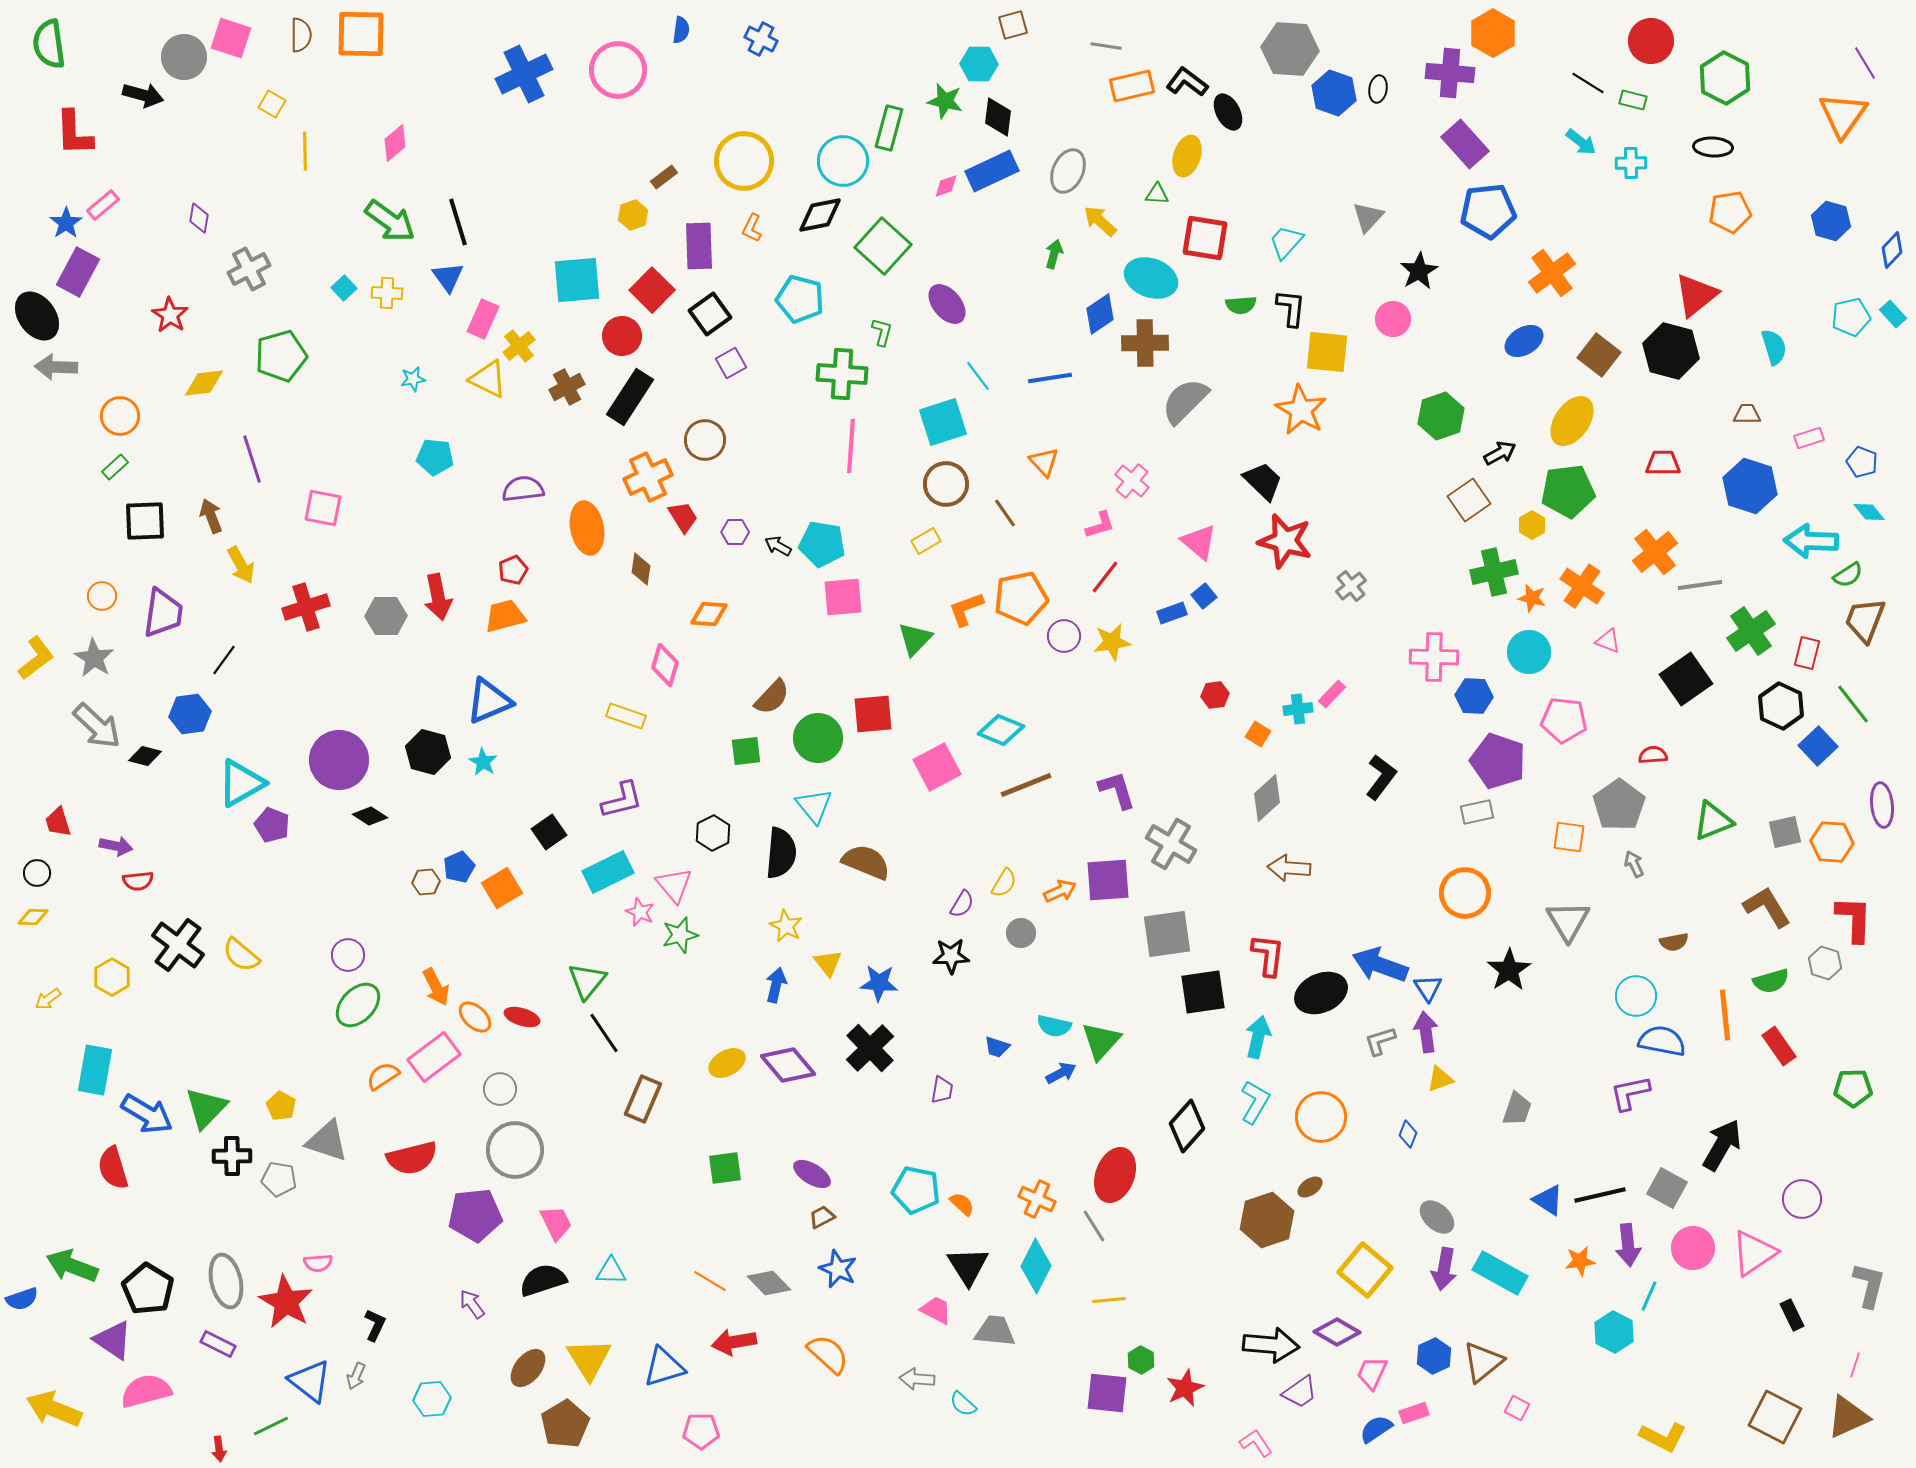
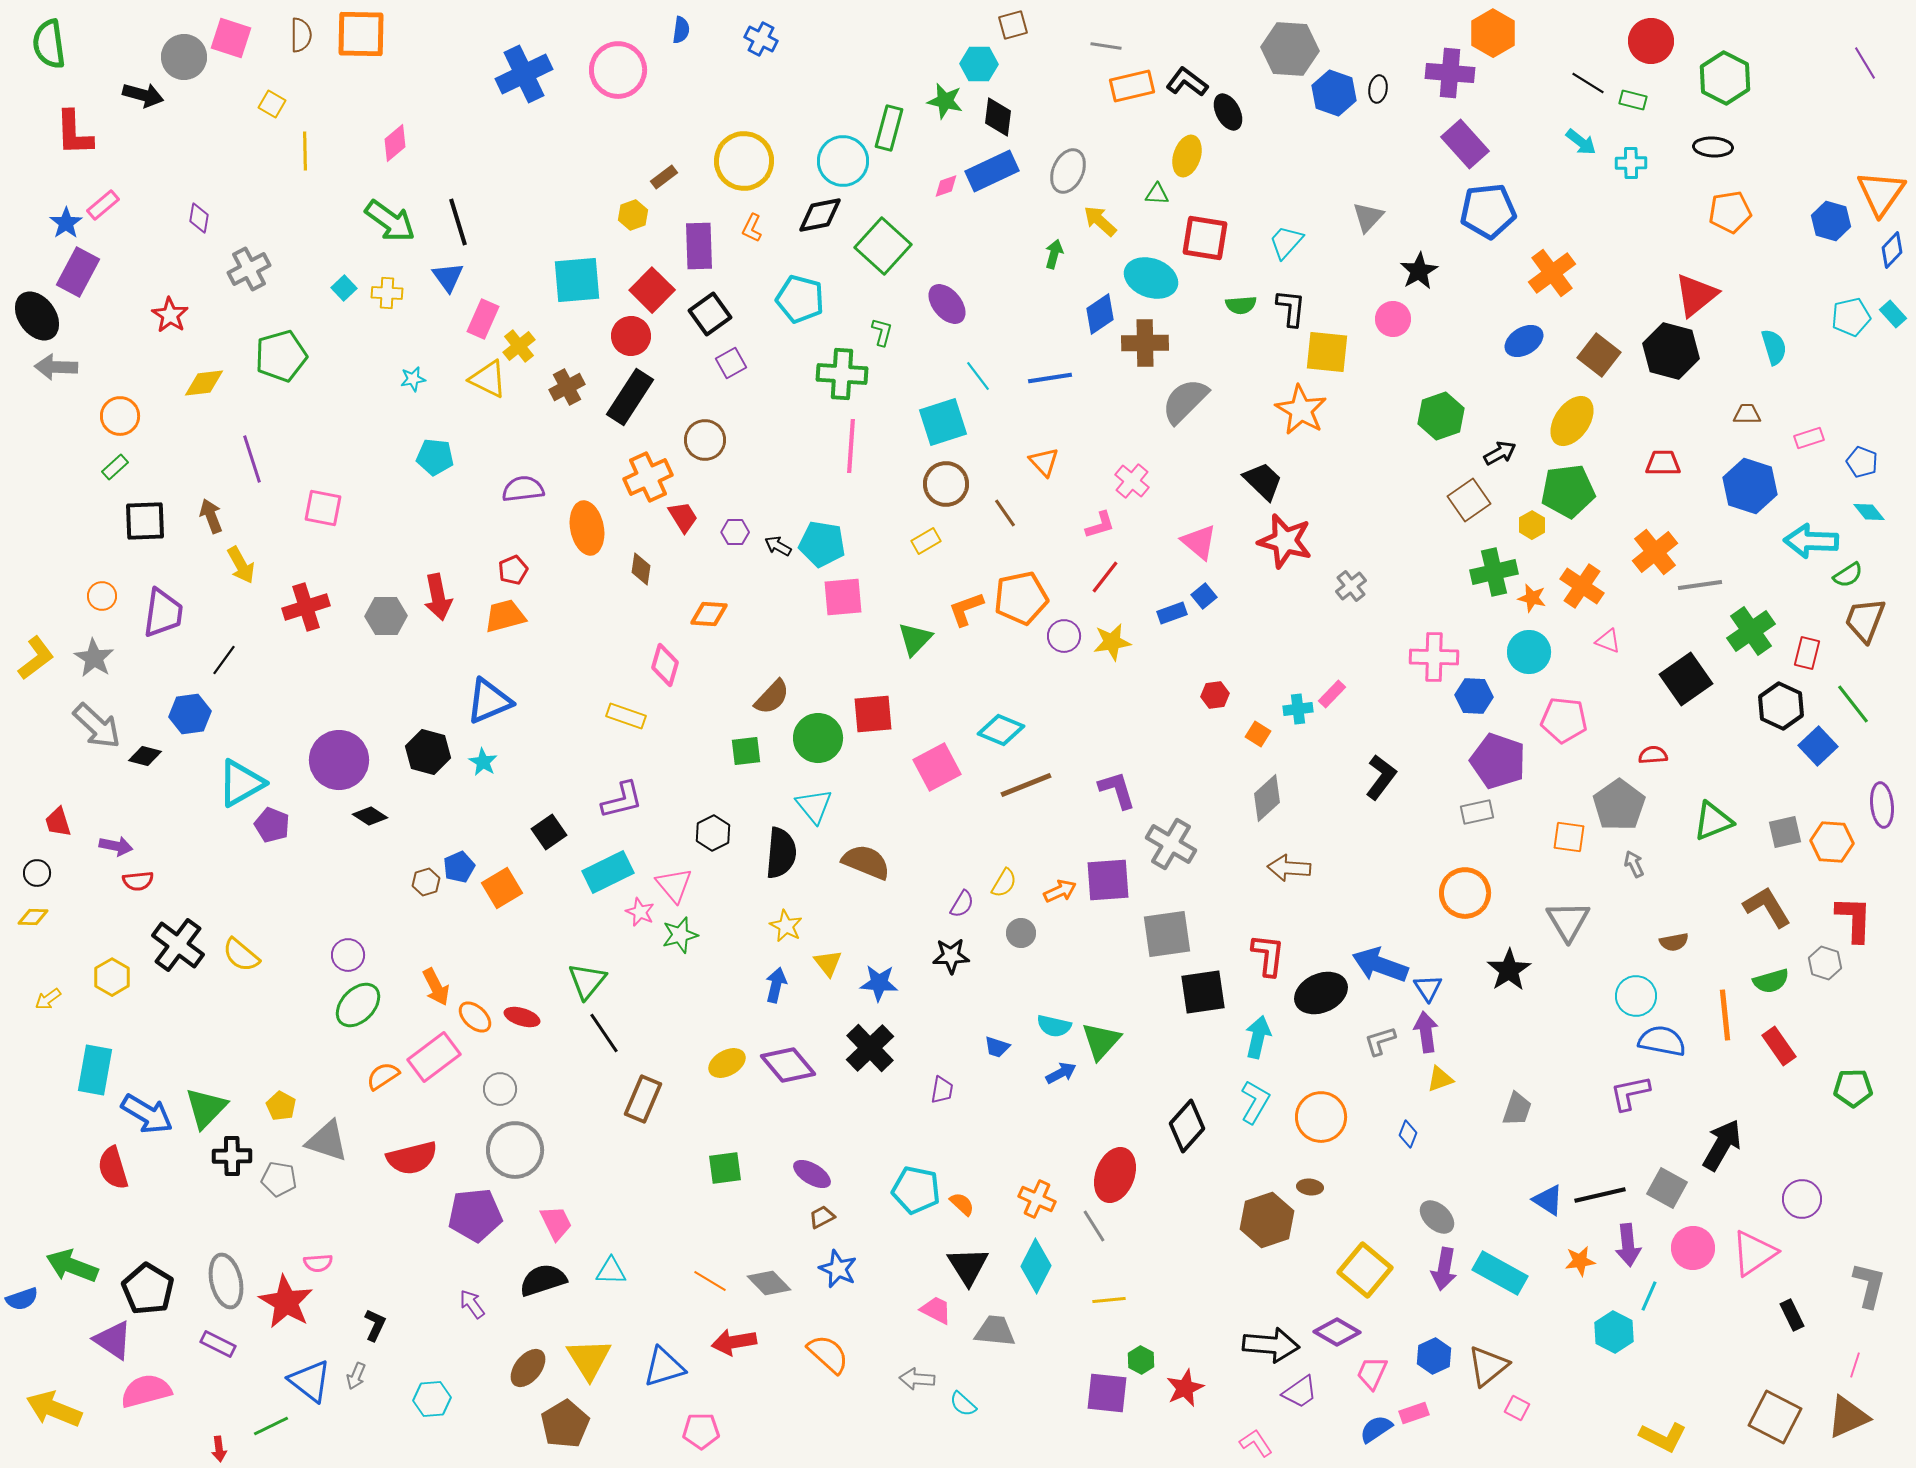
orange triangle at (1843, 115): moved 38 px right, 78 px down
red circle at (622, 336): moved 9 px right
brown hexagon at (426, 882): rotated 12 degrees counterclockwise
brown ellipse at (1310, 1187): rotated 40 degrees clockwise
brown triangle at (1483, 1362): moved 5 px right, 4 px down
